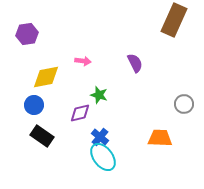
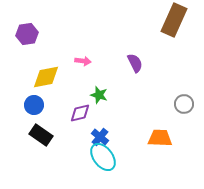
black rectangle: moved 1 px left, 1 px up
